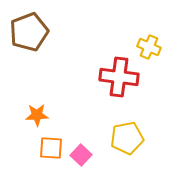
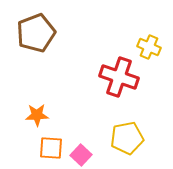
brown pentagon: moved 7 px right, 1 px down
red cross: rotated 12 degrees clockwise
